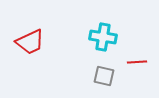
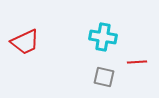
red trapezoid: moved 5 px left
gray square: moved 1 px down
